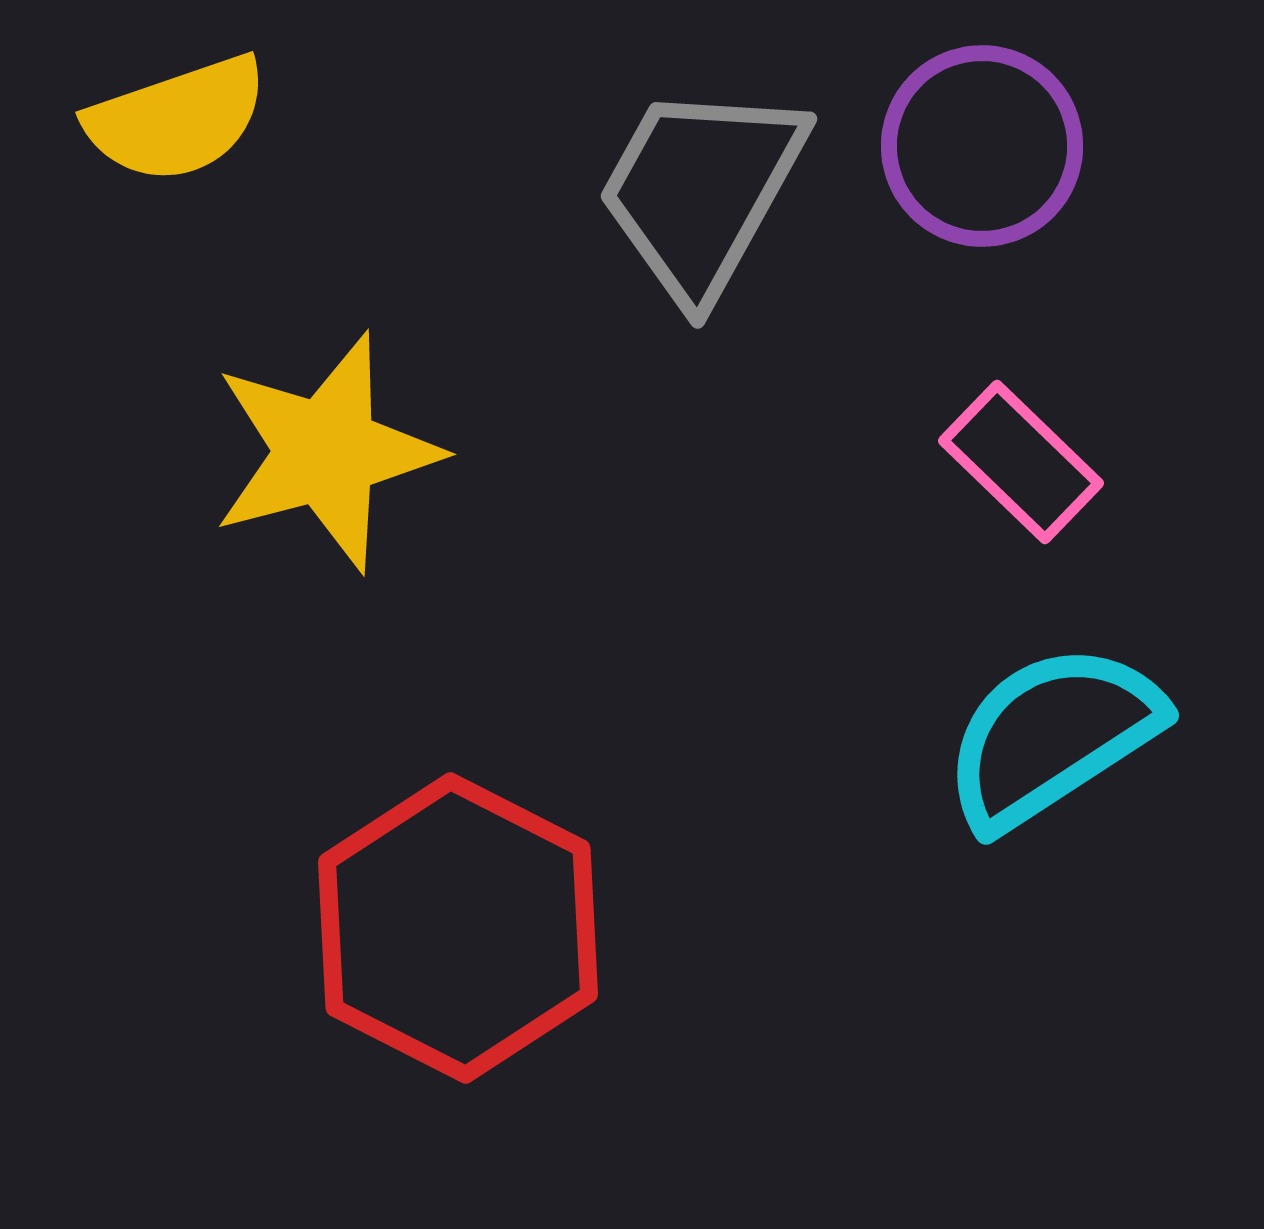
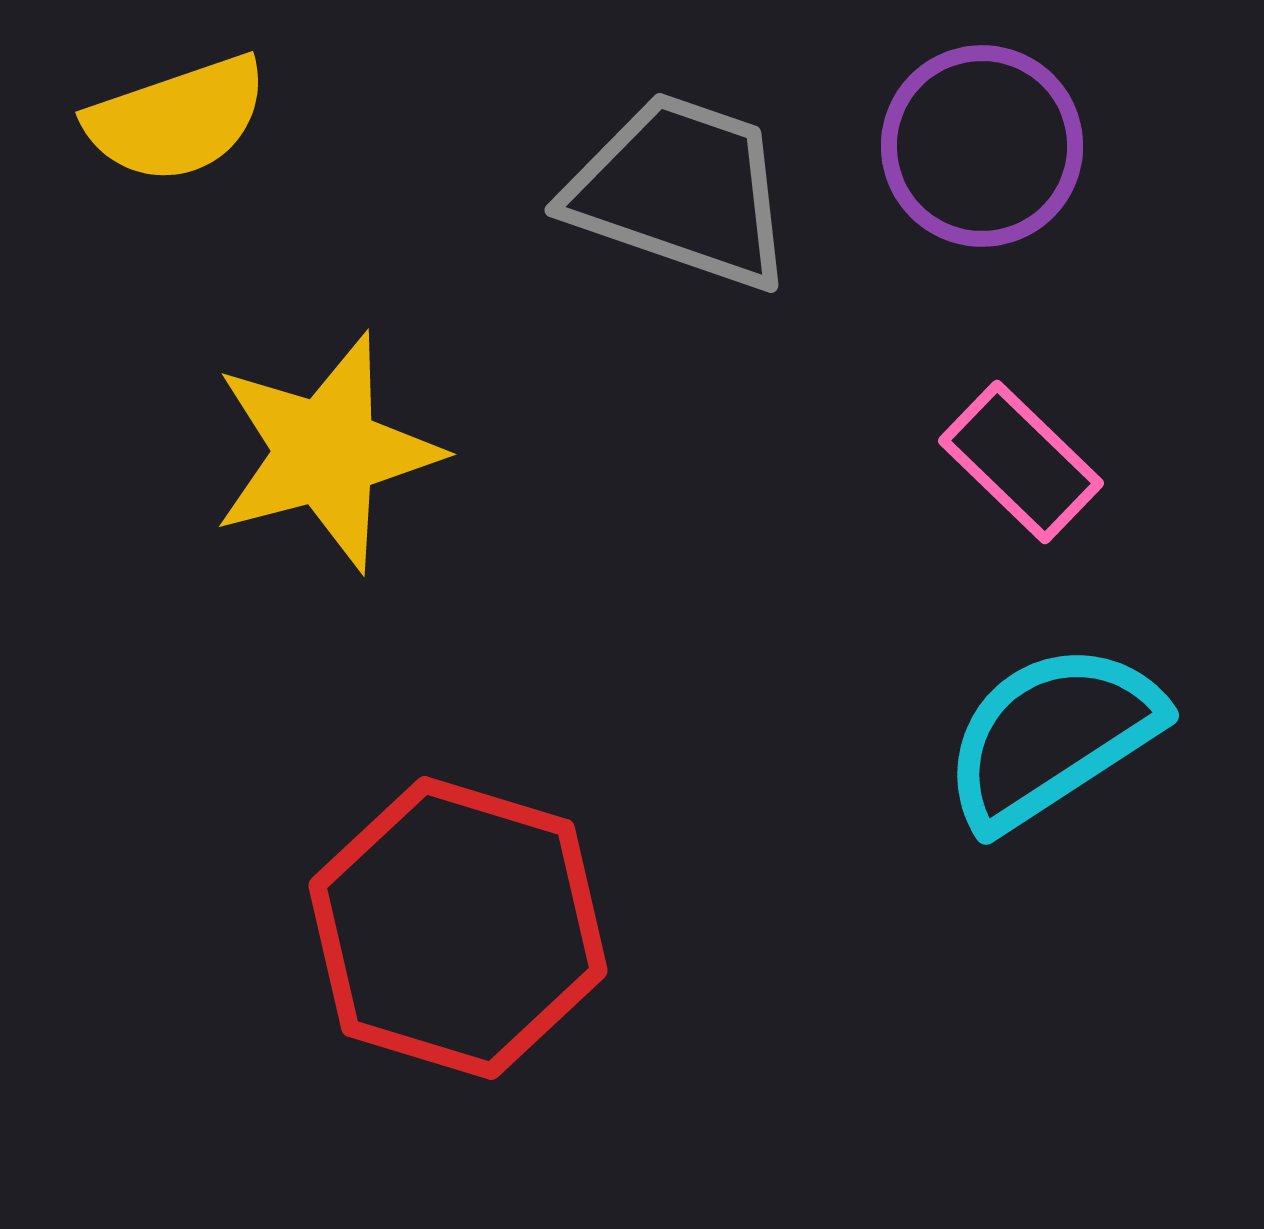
gray trapezoid: moved 20 px left; rotated 80 degrees clockwise
red hexagon: rotated 10 degrees counterclockwise
